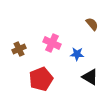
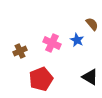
brown cross: moved 1 px right, 2 px down
blue star: moved 14 px up; rotated 24 degrees clockwise
